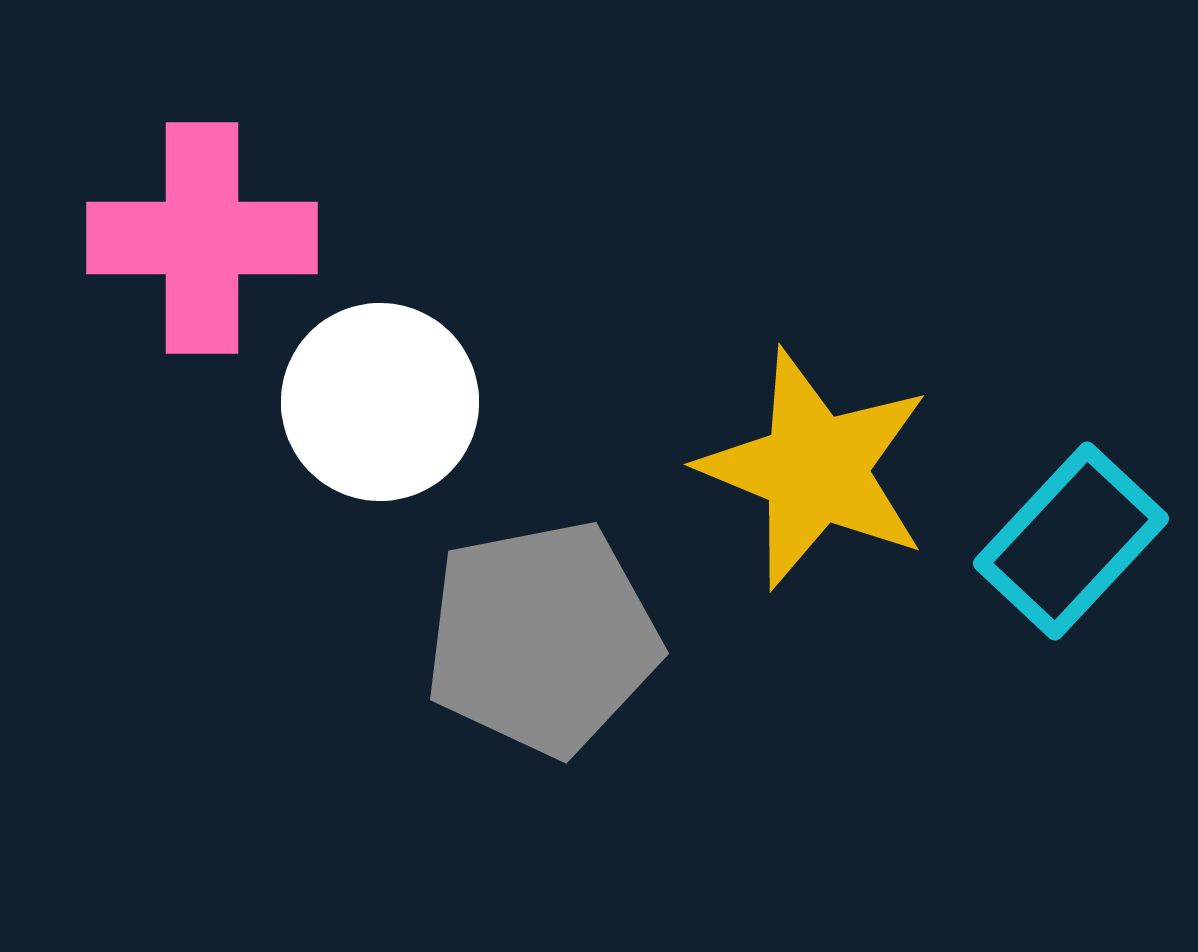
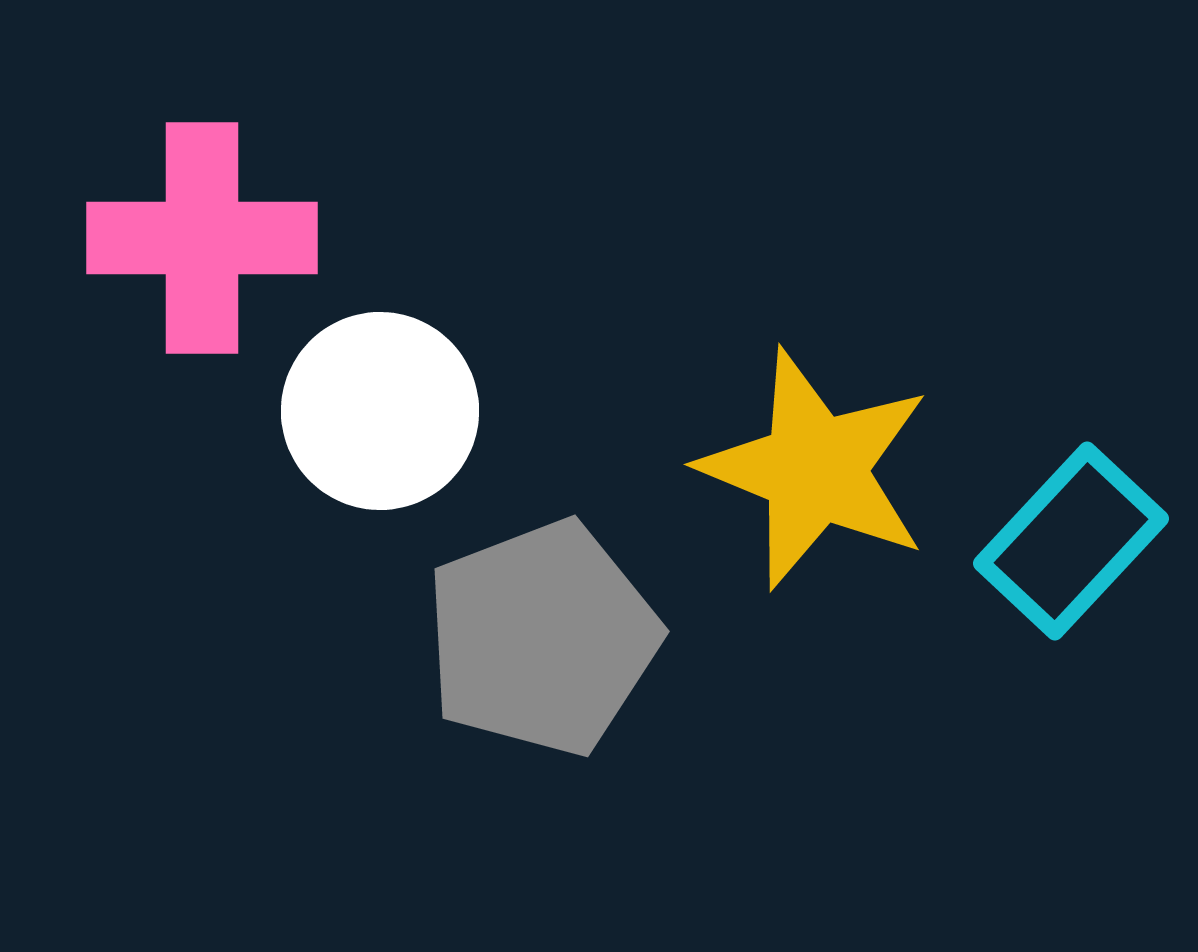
white circle: moved 9 px down
gray pentagon: rotated 10 degrees counterclockwise
